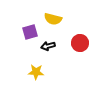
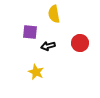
yellow semicircle: moved 1 px right, 5 px up; rotated 66 degrees clockwise
purple square: rotated 21 degrees clockwise
yellow star: rotated 21 degrees clockwise
